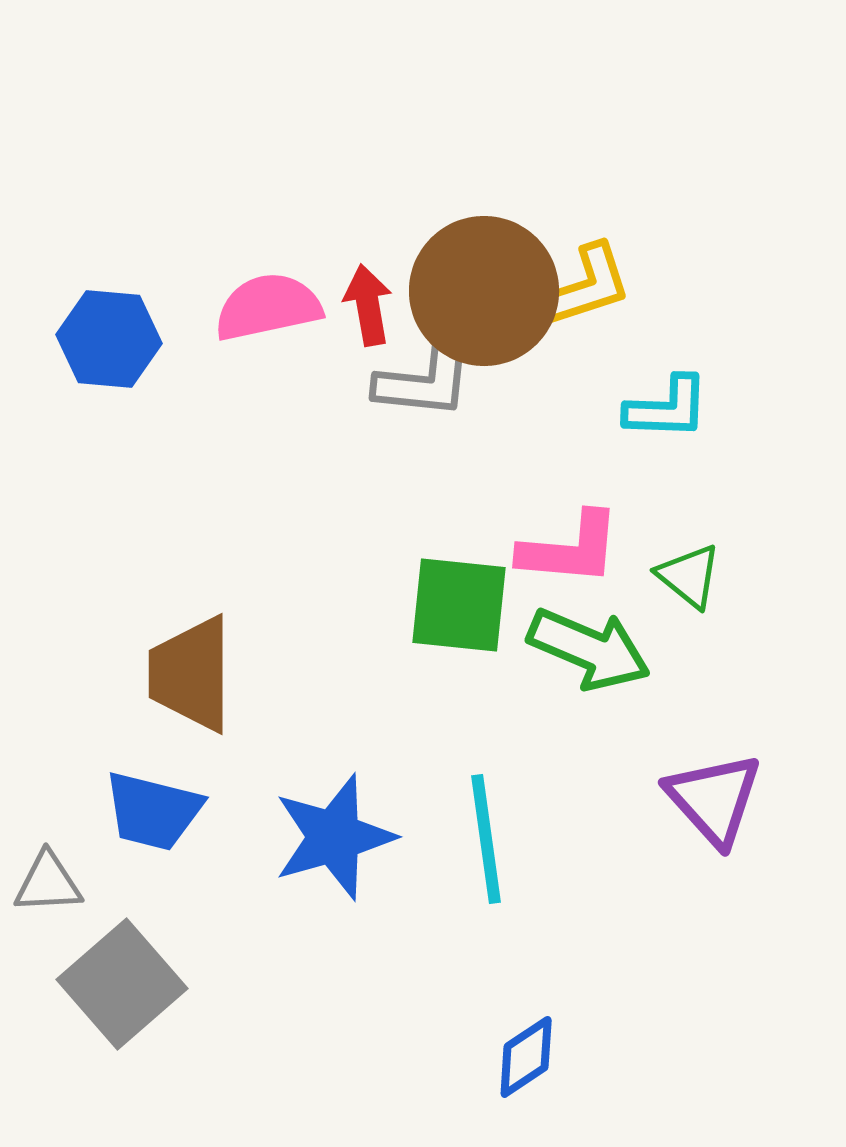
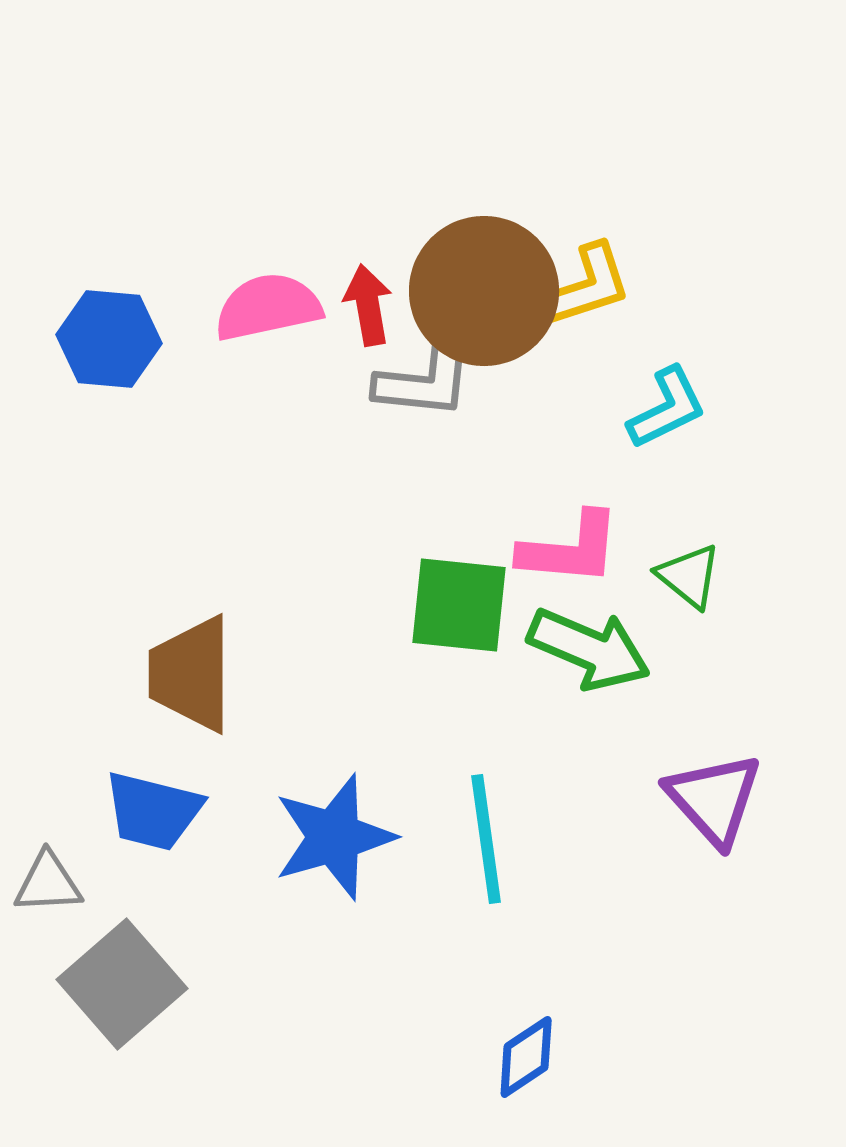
cyan L-shape: rotated 28 degrees counterclockwise
